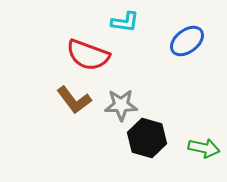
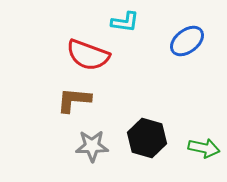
brown L-shape: rotated 132 degrees clockwise
gray star: moved 29 px left, 41 px down
